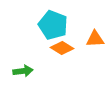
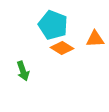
green arrow: rotated 78 degrees clockwise
